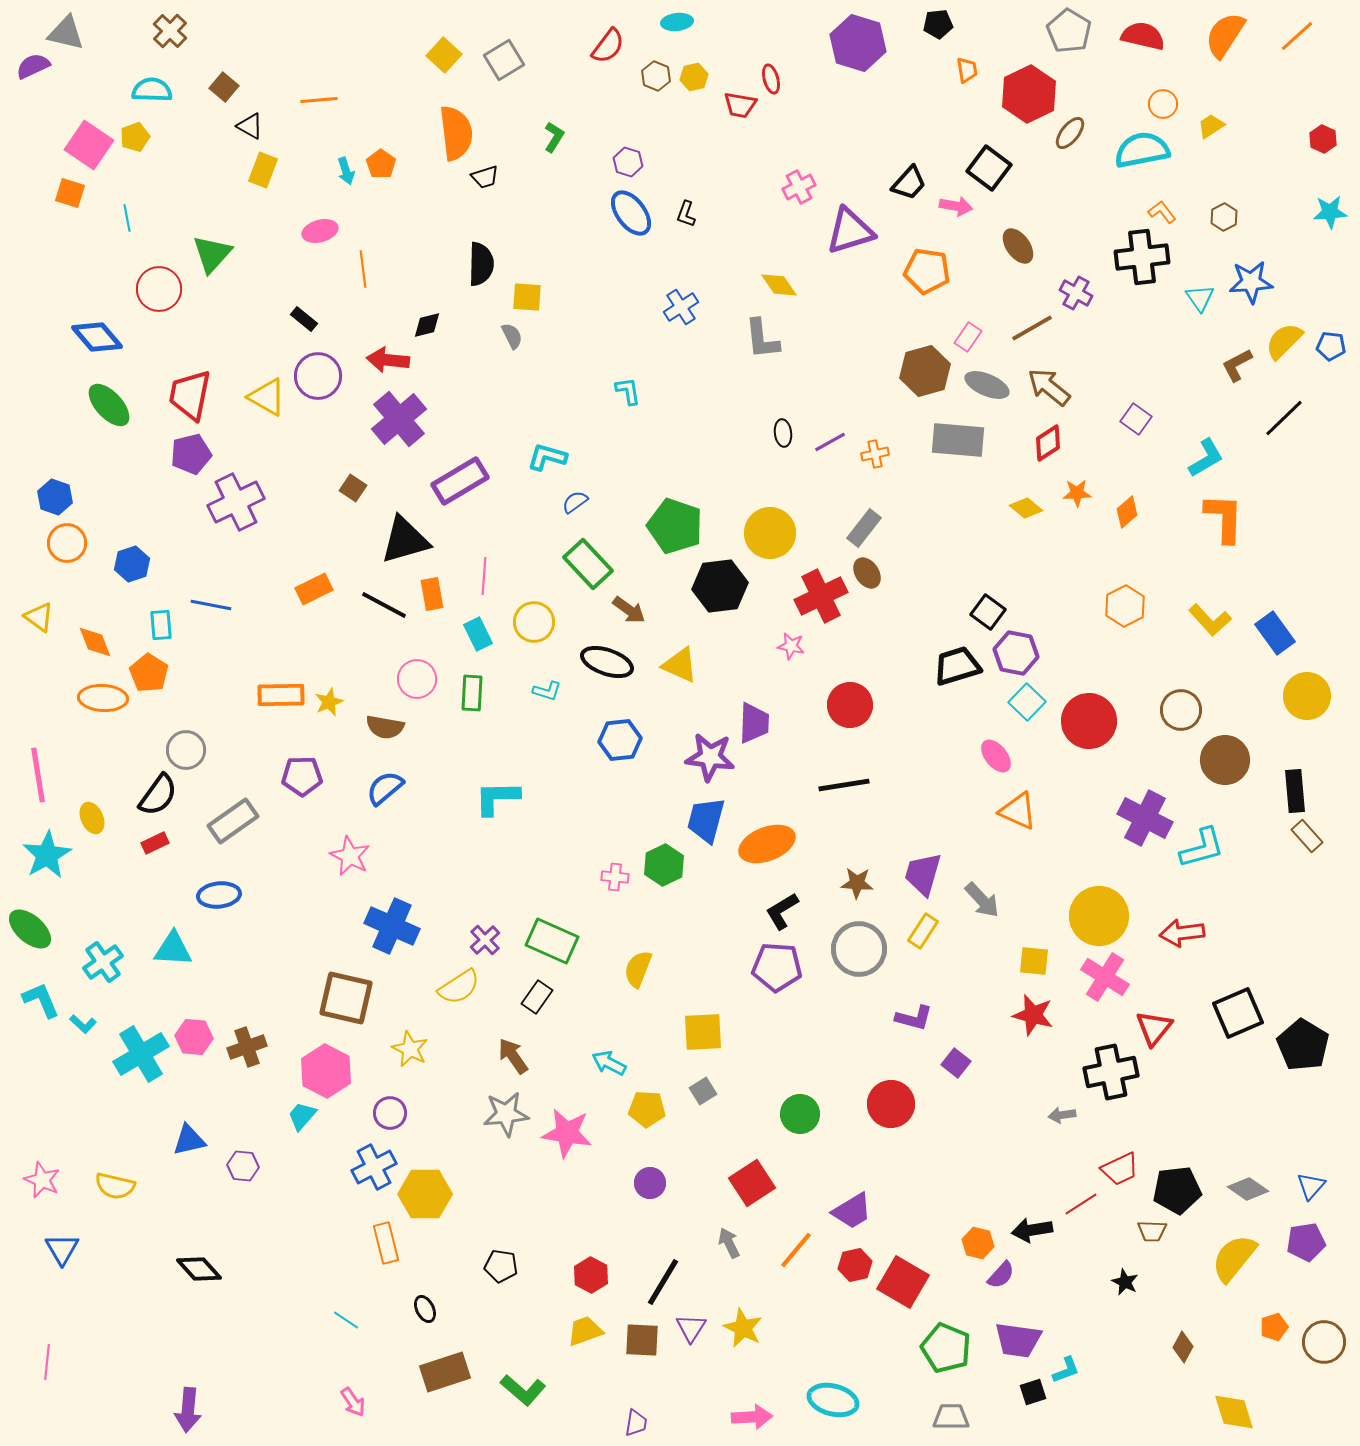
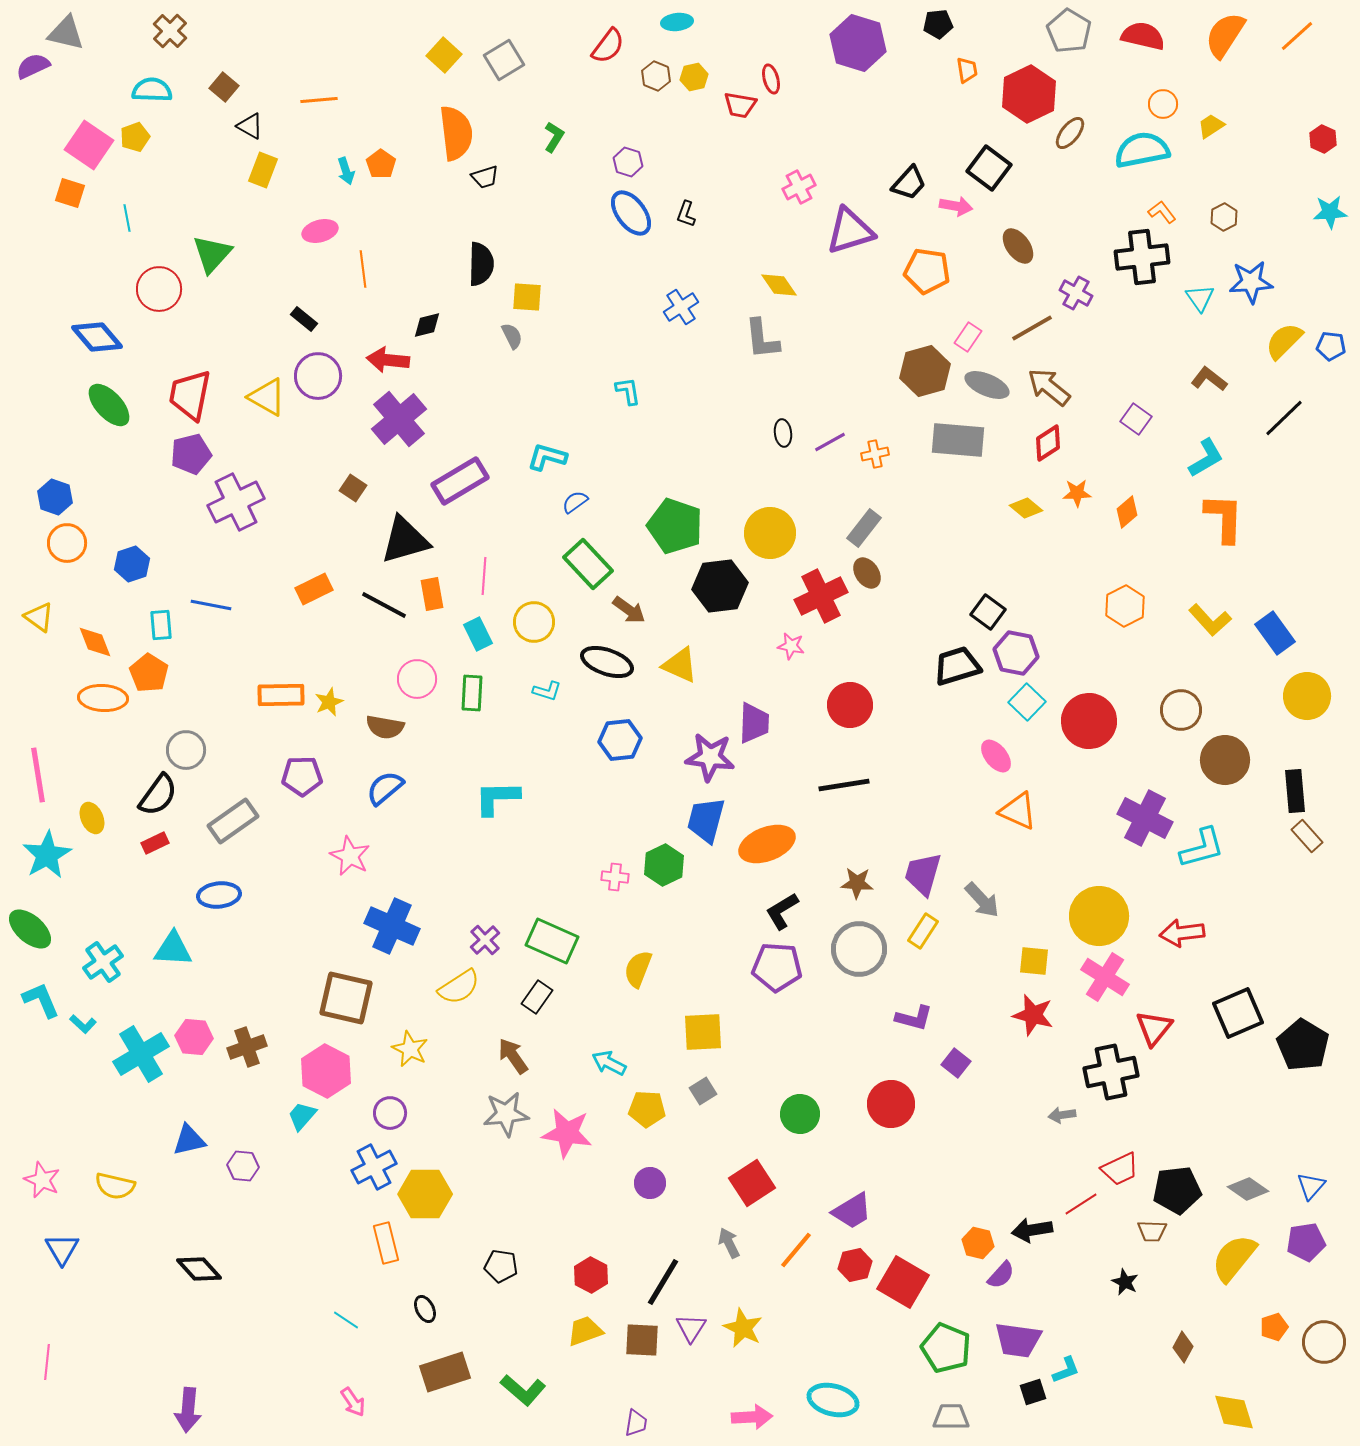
brown L-shape at (1237, 365): moved 28 px left, 14 px down; rotated 66 degrees clockwise
